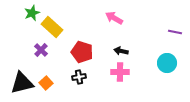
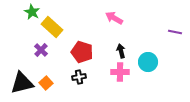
green star: moved 1 px up; rotated 21 degrees counterclockwise
black arrow: rotated 64 degrees clockwise
cyan circle: moved 19 px left, 1 px up
